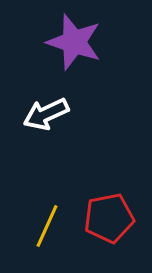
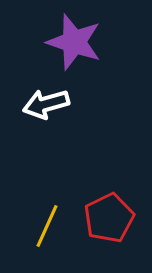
white arrow: moved 10 px up; rotated 9 degrees clockwise
red pentagon: rotated 15 degrees counterclockwise
